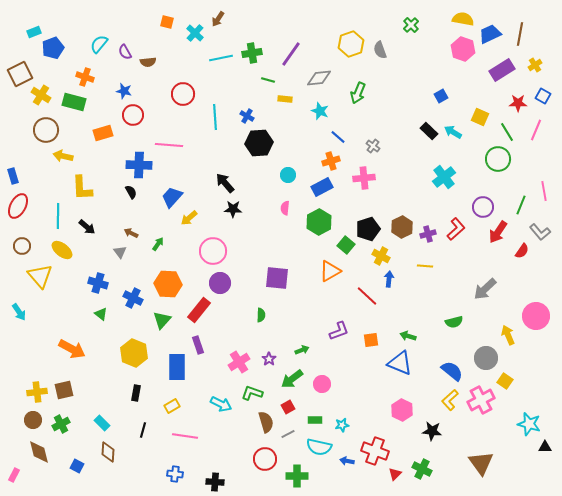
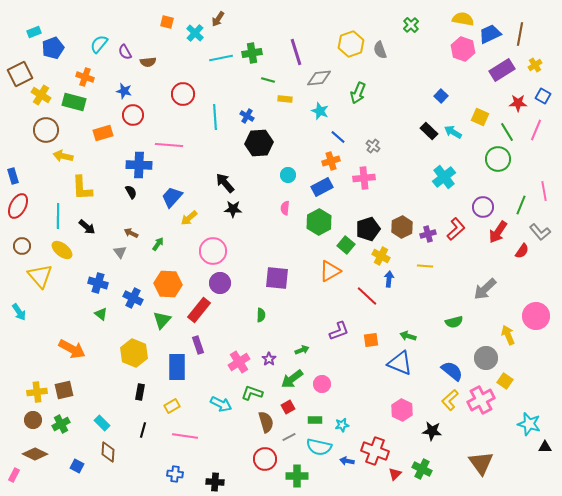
purple line at (291, 54): moved 5 px right, 2 px up; rotated 52 degrees counterclockwise
blue square at (441, 96): rotated 16 degrees counterclockwise
black rectangle at (136, 393): moved 4 px right, 1 px up
gray line at (288, 434): moved 1 px right, 3 px down
brown diamond at (39, 452): moved 4 px left, 2 px down; rotated 50 degrees counterclockwise
